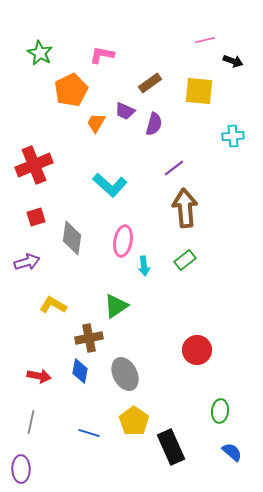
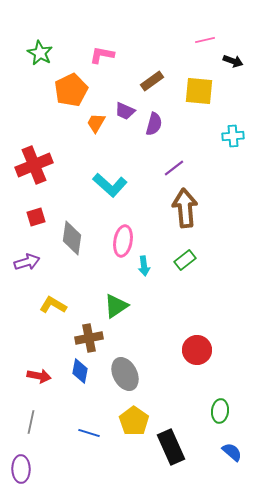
brown rectangle: moved 2 px right, 2 px up
